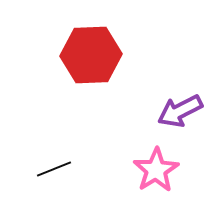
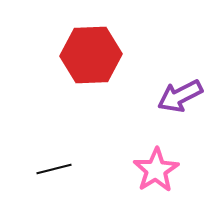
purple arrow: moved 15 px up
black line: rotated 8 degrees clockwise
